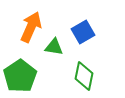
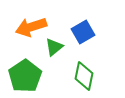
orange arrow: rotated 132 degrees counterclockwise
green triangle: rotated 48 degrees counterclockwise
green pentagon: moved 5 px right
